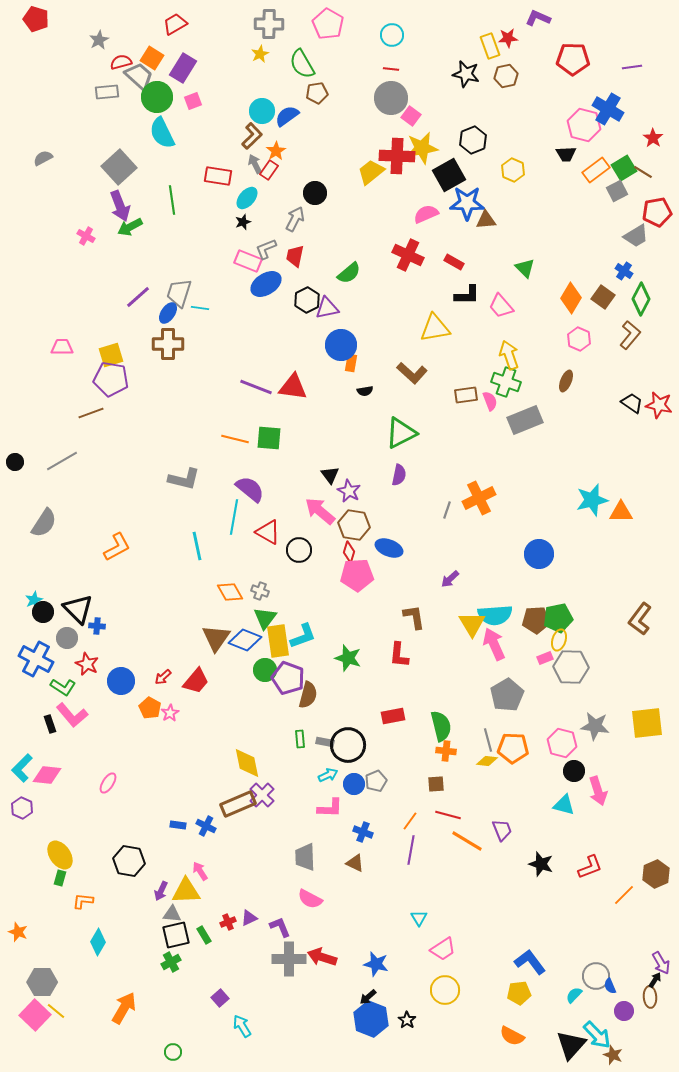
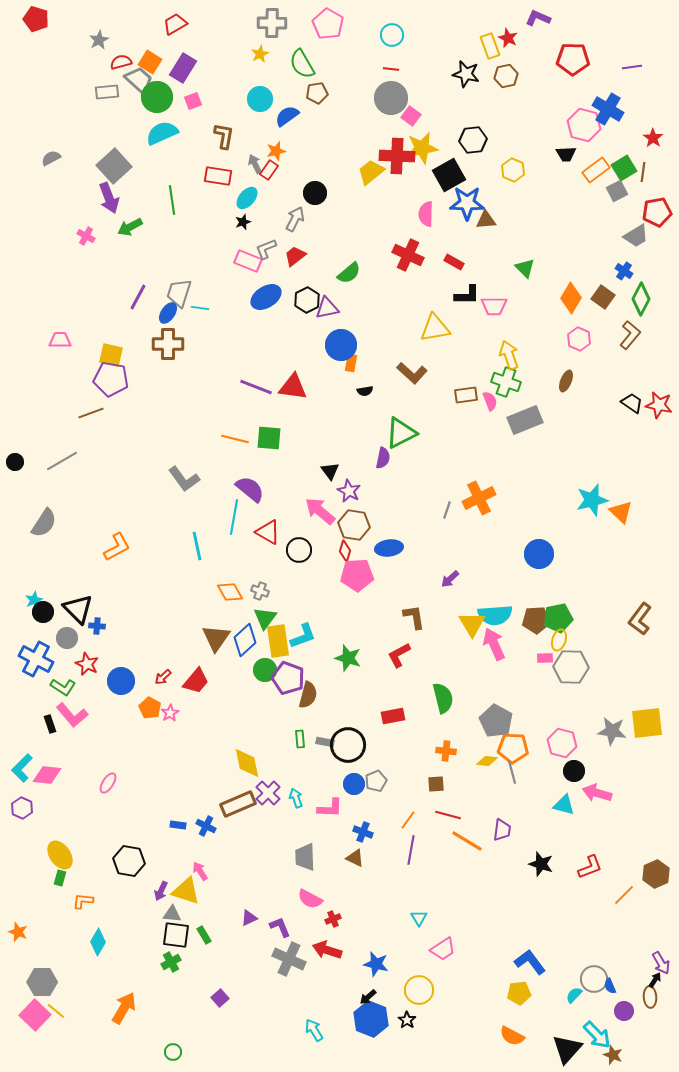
gray cross at (269, 24): moved 3 px right, 1 px up
red star at (508, 38): rotated 30 degrees clockwise
orange square at (152, 58): moved 2 px left, 4 px down
gray trapezoid at (139, 76): moved 4 px down
cyan circle at (262, 111): moved 2 px left, 12 px up
cyan semicircle at (162, 133): rotated 92 degrees clockwise
brown L-shape at (252, 136): moved 28 px left; rotated 36 degrees counterclockwise
black hexagon at (473, 140): rotated 16 degrees clockwise
orange star at (276, 151): rotated 18 degrees clockwise
gray semicircle at (43, 158): moved 8 px right
gray square at (119, 167): moved 5 px left, 1 px up
brown line at (643, 172): rotated 66 degrees clockwise
purple arrow at (120, 206): moved 11 px left, 8 px up
pink semicircle at (426, 214): rotated 65 degrees counterclockwise
red trapezoid at (295, 256): rotated 40 degrees clockwise
blue ellipse at (266, 284): moved 13 px down
purple line at (138, 297): rotated 20 degrees counterclockwise
pink trapezoid at (501, 306): moved 7 px left; rotated 48 degrees counterclockwise
pink trapezoid at (62, 347): moved 2 px left, 7 px up
yellow square at (111, 355): rotated 30 degrees clockwise
black triangle at (330, 475): moved 4 px up
purple semicircle at (399, 475): moved 16 px left, 17 px up
gray L-shape at (184, 479): rotated 40 degrees clockwise
orange triangle at (621, 512): rotated 45 degrees clockwise
blue ellipse at (389, 548): rotated 28 degrees counterclockwise
red diamond at (349, 552): moved 4 px left, 1 px up
blue diamond at (245, 640): rotated 64 degrees counterclockwise
red L-shape at (399, 655): rotated 56 degrees clockwise
pink rectangle at (545, 658): rotated 21 degrees clockwise
gray pentagon at (507, 695): moved 11 px left, 26 px down; rotated 12 degrees counterclockwise
green semicircle at (441, 726): moved 2 px right, 28 px up
gray star at (595, 726): moved 17 px right, 5 px down
gray line at (488, 740): moved 24 px right, 32 px down
cyan arrow at (328, 775): moved 32 px left, 23 px down; rotated 84 degrees counterclockwise
pink arrow at (598, 791): moved 1 px left, 2 px down; rotated 124 degrees clockwise
purple cross at (262, 795): moved 6 px right, 2 px up
orange line at (410, 821): moved 2 px left, 1 px up
purple trapezoid at (502, 830): rotated 30 degrees clockwise
brown triangle at (355, 863): moved 5 px up
yellow triangle at (186, 891): rotated 20 degrees clockwise
red cross at (228, 922): moved 105 px right, 3 px up
black square at (176, 935): rotated 20 degrees clockwise
red arrow at (322, 957): moved 5 px right, 7 px up
gray cross at (289, 959): rotated 24 degrees clockwise
gray circle at (596, 976): moved 2 px left, 3 px down
yellow circle at (445, 990): moved 26 px left
cyan arrow at (242, 1026): moved 72 px right, 4 px down
black triangle at (571, 1045): moved 4 px left, 4 px down
